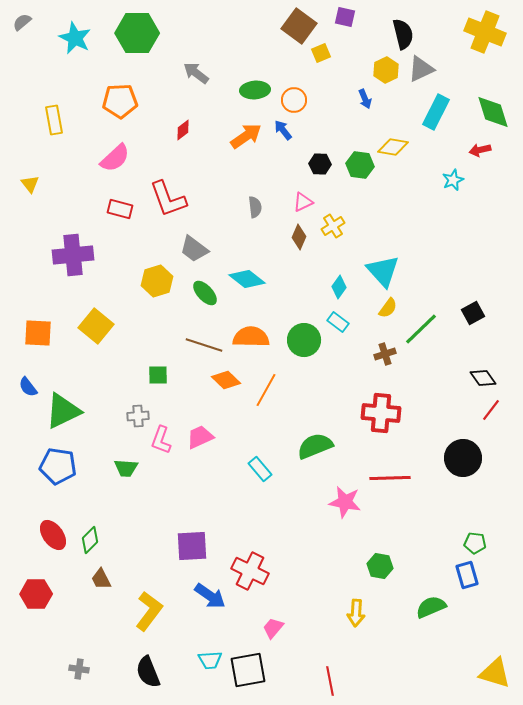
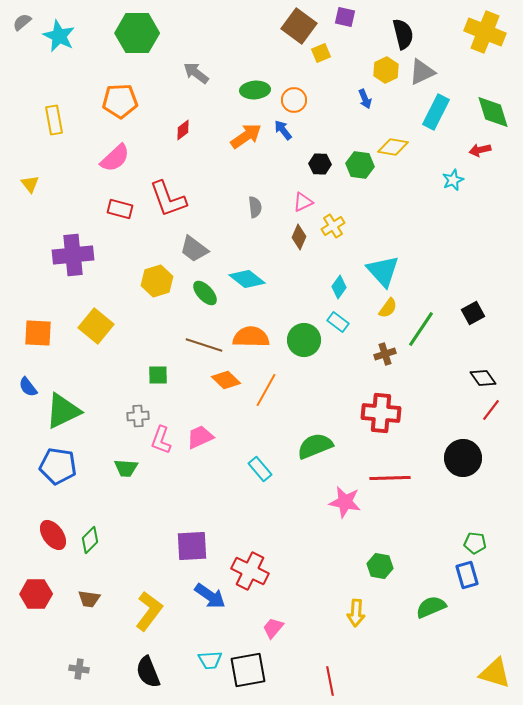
cyan star at (75, 38): moved 16 px left, 2 px up
gray triangle at (421, 69): moved 1 px right, 3 px down
green line at (421, 329): rotated 12 degrees counterclockwise
brown trapezoid at (101, 579): moved 12 px left, 20 px down; rotated 55 degrees counterclockwise
